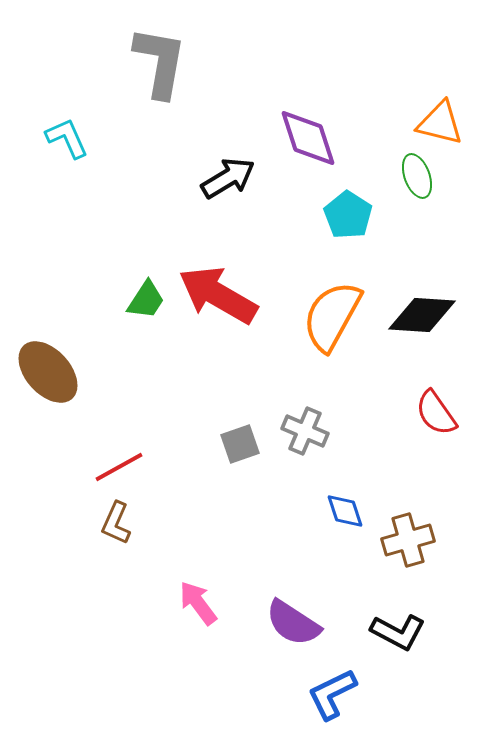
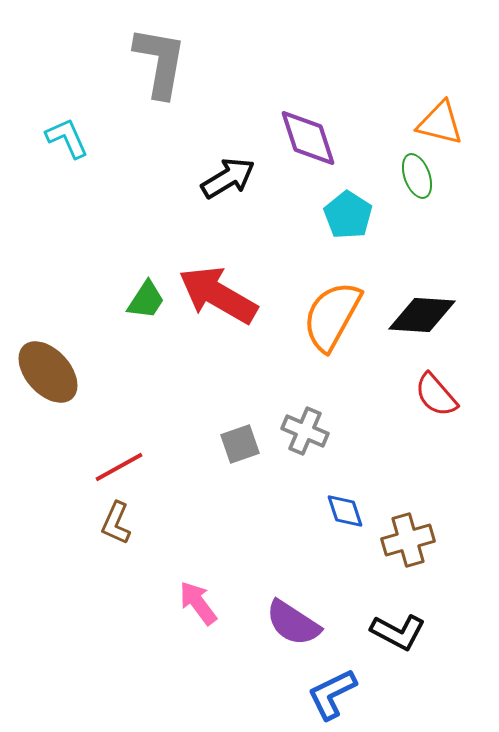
red semicircle: moved 18 px up; rotated 6 degrees counterclockwise
